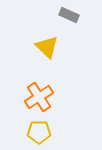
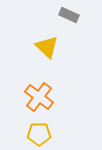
orange cross: rotated 20 degrees counterclockwise
yellow pentagon: moved 2 px down
